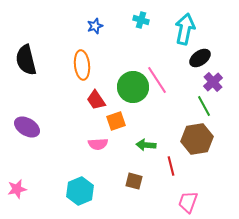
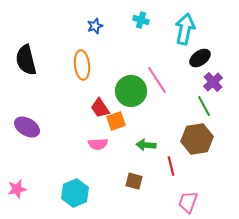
green circle: moved 2 px left, 4 px down
red trapezoid: moved 4 px right, 8 px down
cyan hexagon: moved 5 px left, 2 px down
